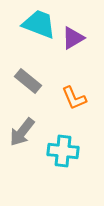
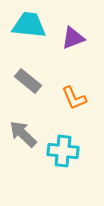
cyan trapezoid: moved 10 px left, 1 px down; rotated 15 degrees counterclockwise
purple triangle: rotated 10 degrees clockwise
gray arrow: moved 1 px right, 2 px down; rotated 96 degrees clockwise
